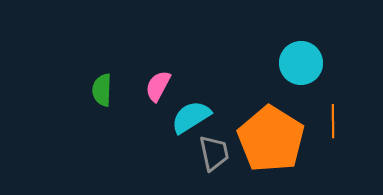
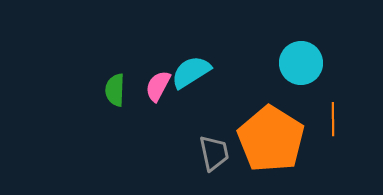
green semicircle: moved 13 px right
cyan semicircle: moved 45 px up
orange line: moved 2 px up
